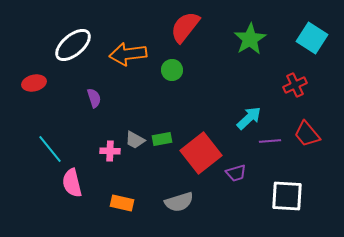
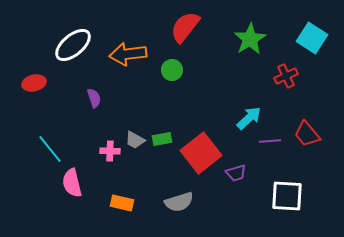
red cross: moved 9 px left, 9 px up
